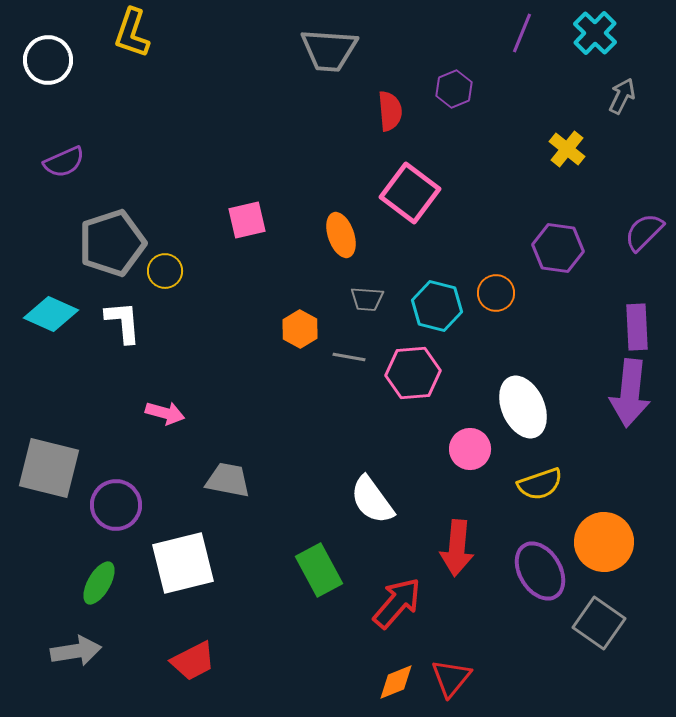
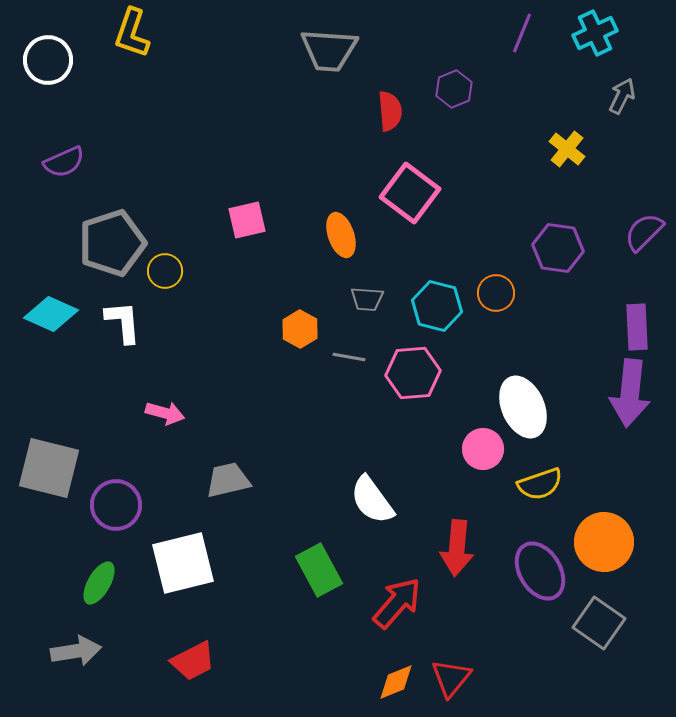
cyan cross at (595, 33): rotated 21 degrees clockwise
pink circle at (470, 449): moved 13 px right
gray trapezoid at (228, 480): rotated 24 degrees counterclockwise
